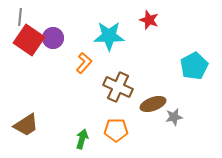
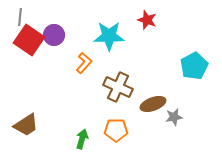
red star: moved 2 px left
purple circle: moved 1 px right, 3 px up
